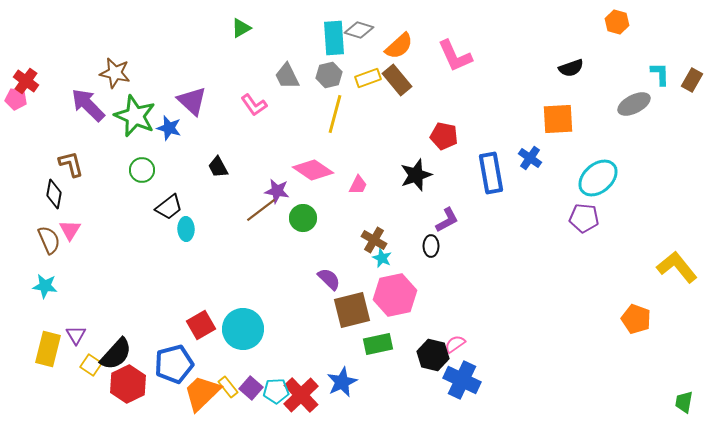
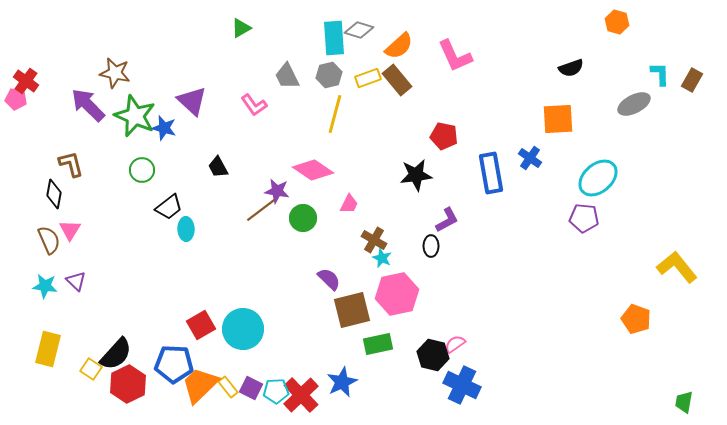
blue star at (169, 128): moved 5 px left
black star at (416, 175): rotated 12 degrees clockwise
pink trapezoid at (358, 185): moved 9 px left, 19 px down
pink hexagon at (395, 295): moved 2 px right, 1 px up
purple triangle at (76, 335): moved 54 px up; rotated 15 degrees counterclockwise
blue pentagon at (174, 364): rotated 18 degrees clockwise
yellow square at (91, 365): moved 4 px down
blue cross at (462, 380): moved 5 px down
purple square at (251, 388): rotated 15 degrees counterclockwise
orange trapezoid at (202, 393): moved 2 px left, 8 px up
